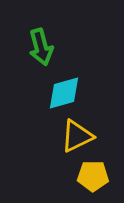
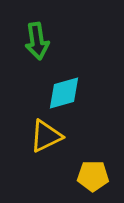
green arrow: moved 4 px left, 6 px up; rotated 6 degrees clockwise
yellow triangle: moved 31 px left
